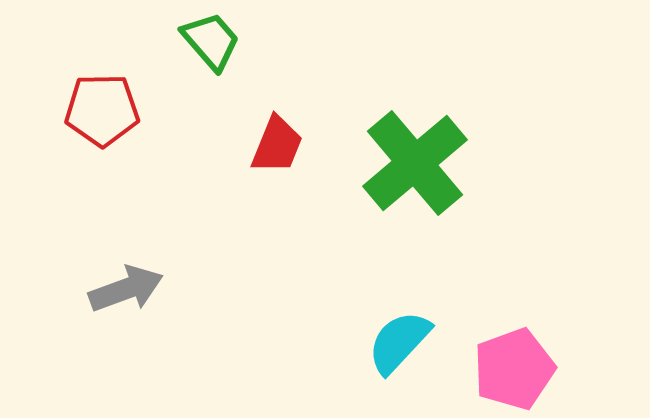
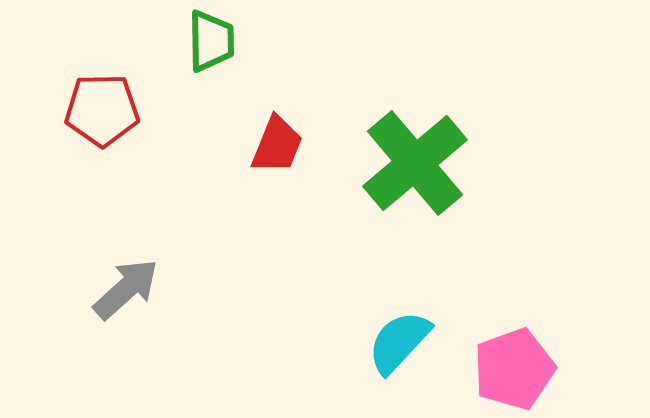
green trapezoid: rotated 40 degrees clockwise
gray arrow: rotated 22 degrees counterclockwise
